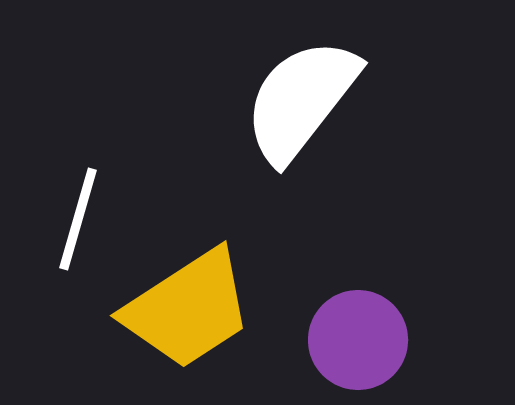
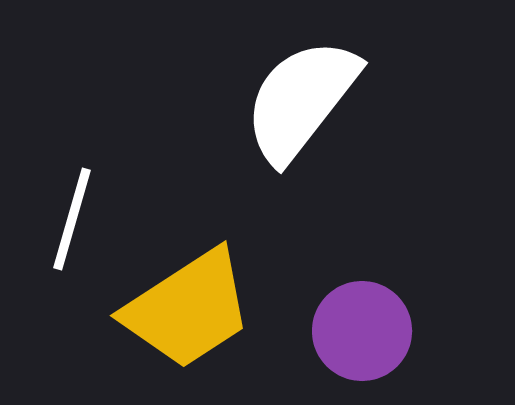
white line: moved 6 px left
purple circle: moved 4 px right, 9 px up
